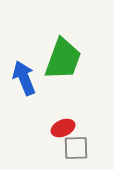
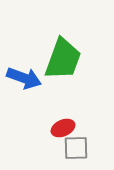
blue arrow: rotated 132 degrees clockwise
